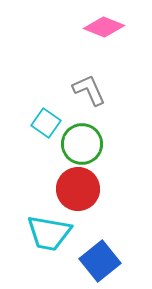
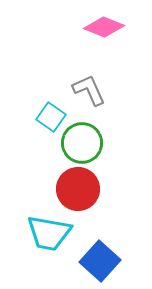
cyan square: moved 5 px right, 6 px up
green circle: moved 1 px up
blue square: rotated 9 degrees counterclockwise
